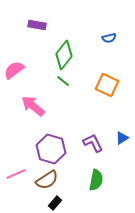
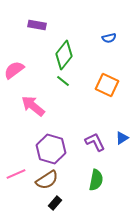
purple L-shape: moved 2 px right, 1 px up
